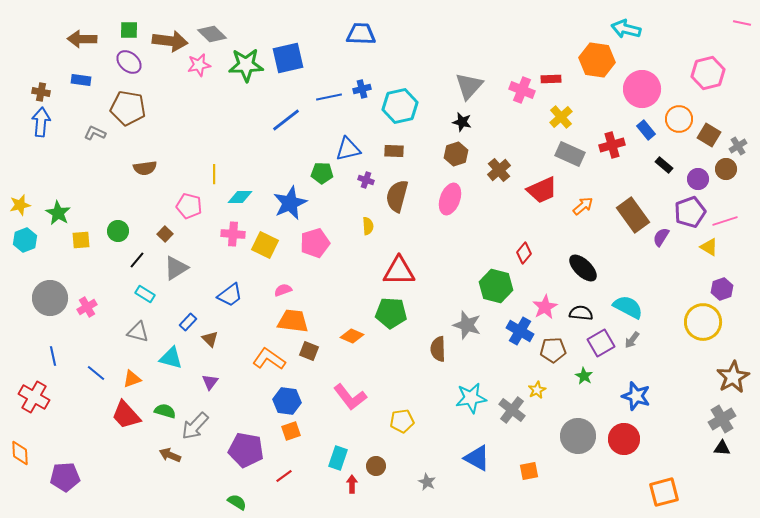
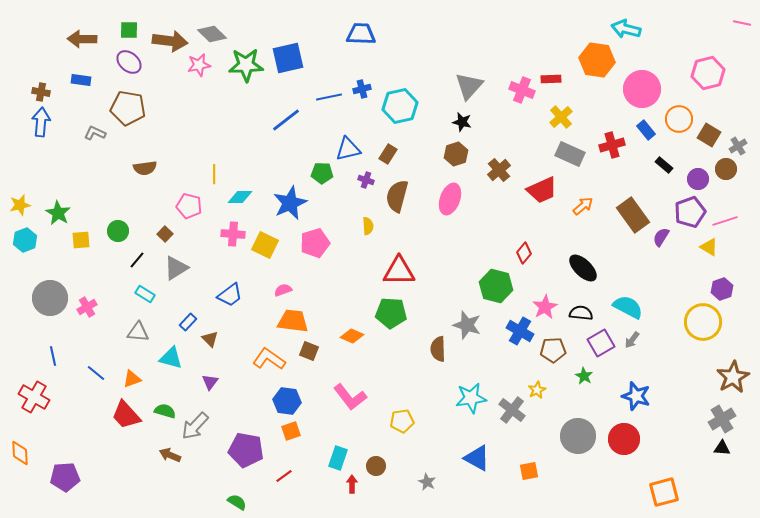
brown rectangle at (394, 151): moved 6 px left, 3 px down; rotated 60 degrees counterclockwise
gray triangle at (138, 332): rotated 10 degrees counterclockwise
